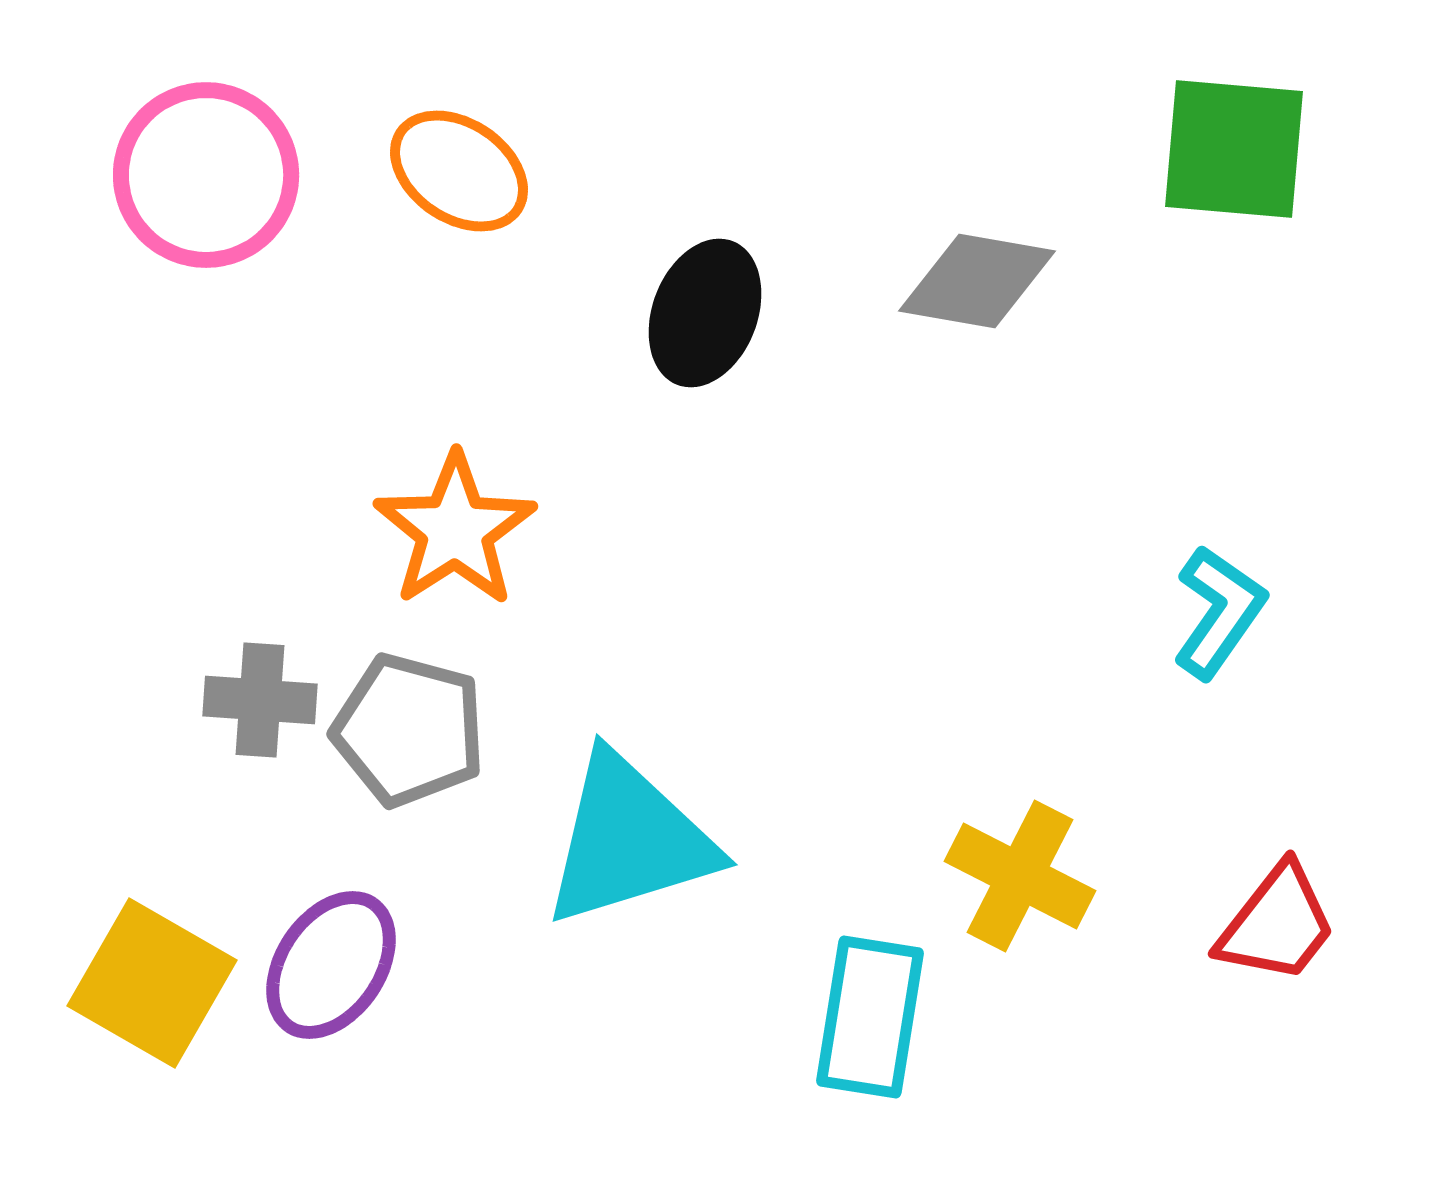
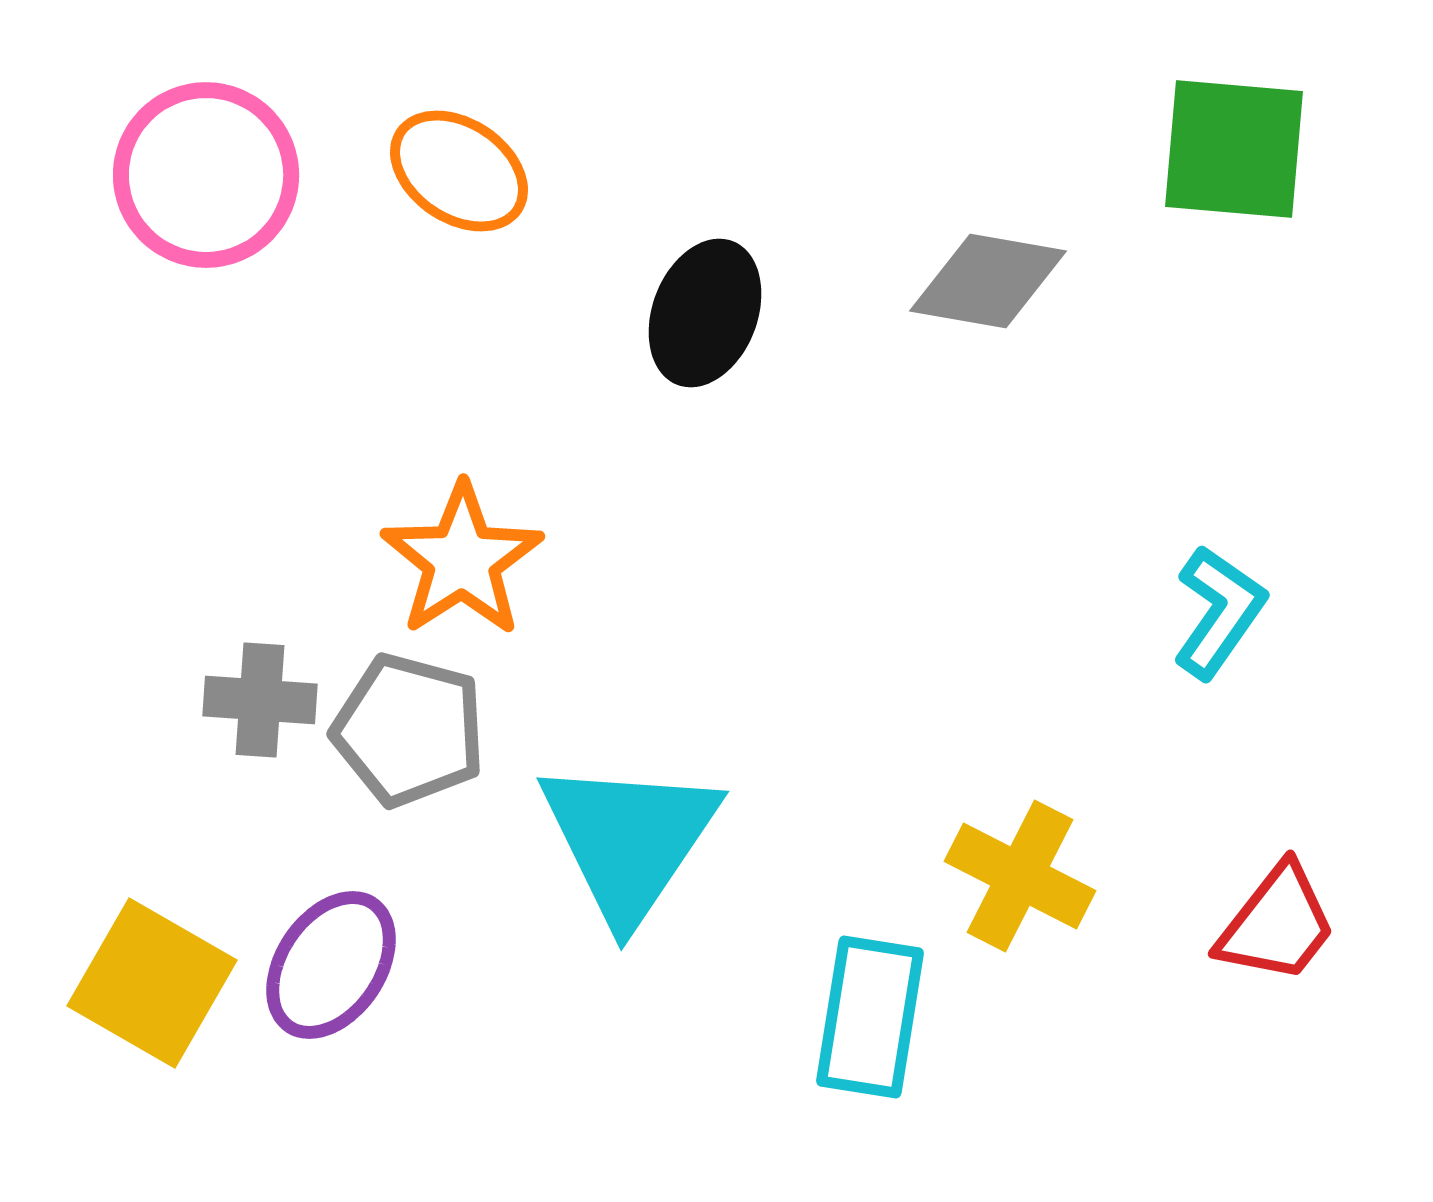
gray diamond: moved 11 px right
orange star: moved 7 px right, 30 px down
cyan triangle: rotated 39 degrees counterclockwise
